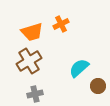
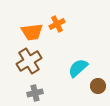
orange cross: moved 4 px left
orange trapezoid: rotated 10 degrees clockwise
cyan semicircle: moved 1 px left
gray cross: moved 1 px up
